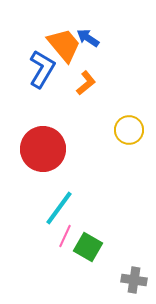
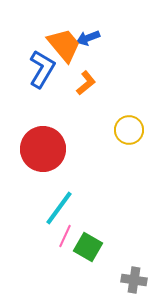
blue arrow: rotated 55 degrees counterclockwise
